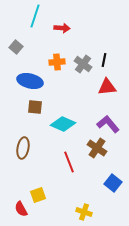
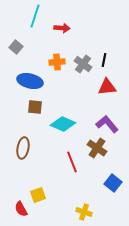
purple L-shape: moved 1 px left
red line: moved 3 px right
